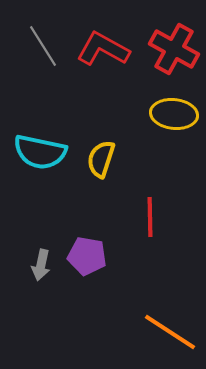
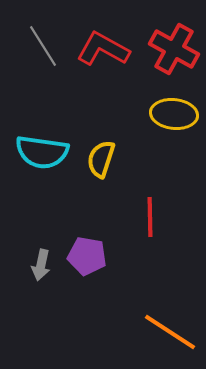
cyan semicircle: moved 2 px right; rotated 4 degrees counterclockwise
